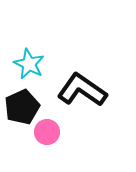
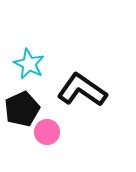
black pentagon: moved 2 px down
